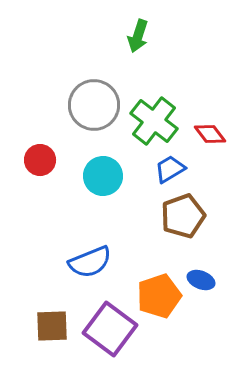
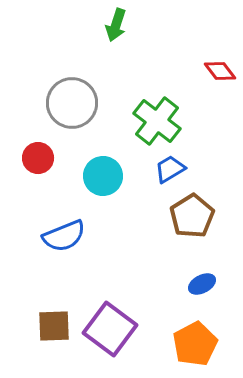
green arrow: moved 22 px left, 11 px up
gray circle: moved 22 px left, 2 px up
green cross: moved 3 px right
red diamond: moved 10 px right, 63 px up
red circle: moved 2 px left, 2 px up
brown pentagon: moved 9 px right; rotated 12 degrees counterclockwise
blue semicircle: moved 26 px left, 26 px up
blue ellipse: moved 1 px right, 4 px down; rotated 48 degrees counterclockwise
orange pentagon: moved 36 px right, 48 px down; rotated 9 degrees counterclockwise
brown square: moved 2 px right
